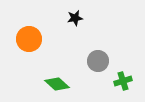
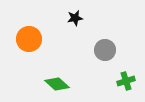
gray circle: moved 7 px right, 11 px up
green cross: moved 3 px right
